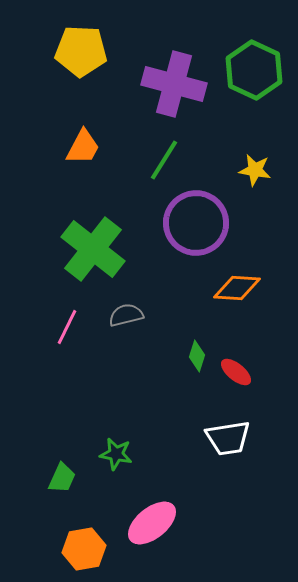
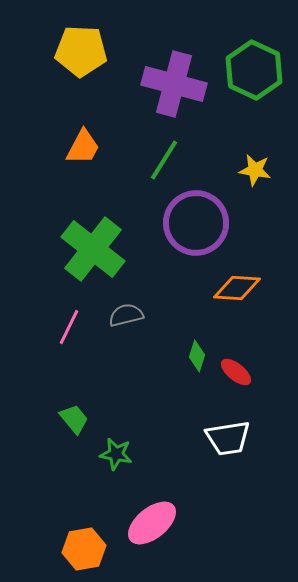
pink line: moved 2 px right
green trapezoid: moved 12 px right, 59 px up; rotated 64 degrees counterclockwise
